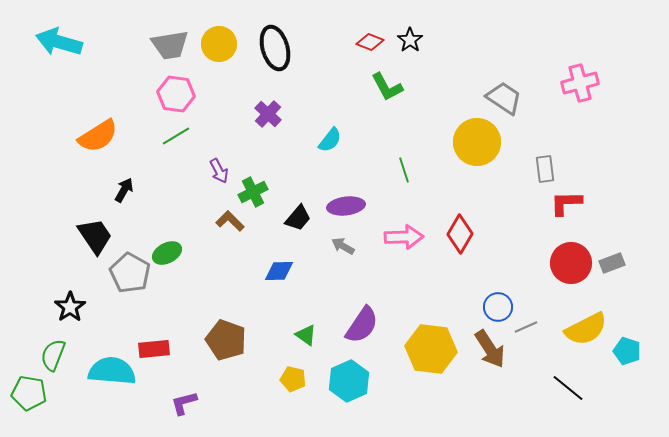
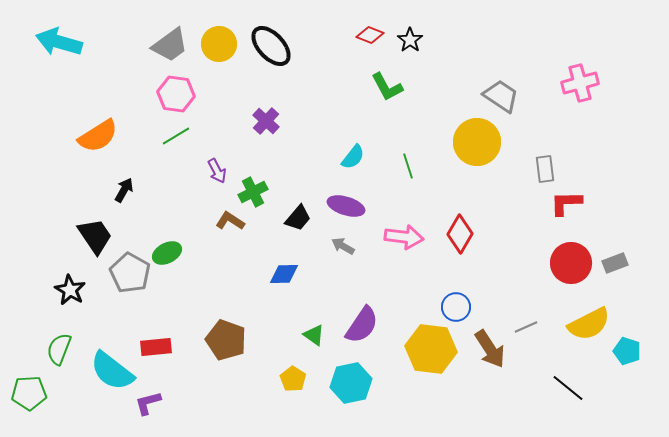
red diamond at (370, 42): moved 7 px up
gray trapezoid at (170, 45): rotated 27 degrees counterclockwise
black ellipse at (275, 48): moved 4 px left, 2 px up; rotated 27 degrees counterclockwise
gray trapezoid at (504, 98): moved 3 px left, 2 px up
purple cross at (268, 114): moved 2 px left, 7 px down
cyan semicircle at (330, 140): moved 23 px right, 17 px down
green line at (404, 170): moved 4 px right, 4 px up
purple arrow at (219, 171): moved 2 px left
purple ellipse at (346, 206): rotated 24 degrees clockwise
brown L-shape at (230, 221): rotated 12 degrees counterclockwise
pink arrow at (404, 237): rotated 9 degrees clockwise
gray rectangle at (612, 263): moved 3 px right
blue diamond at (279, 271): moved 5 px right, 3 px down
black star at (70, 307): moved 17 px up; rotated 8 degrees counterclockwise
blue circle at (498, 307): moved 42 px left
yellow semicircle at (586, 329): moved 3 px right, 5 px up
green triangle at (306, 335): moved 8 px right
red rectangle at (154, 349): moved 2 px right, 2 px up
green semicircle at (53, 355): moved 6 px right, 6 px up
cyan semicircle at (112, 371): rotated 147 degrees counterclockwise
yellow pentagon at (293, 379): rotated 20 degrees clockwise
cyan hexagon at (349, 381): moved 2 px right, 2 px down; rotated 12 degrees clockwise
green pentagon at (29, 393): rotated 12 degrees counterclockwise
purple L-shape at (184, 403): moved 36 px left
